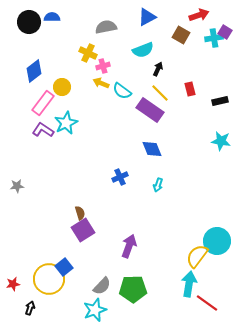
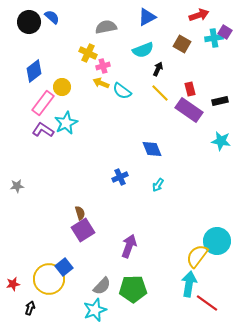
blue semicircle at (52, 17): rotated 42 degrees clockwise
brown square at (181, 35): moved 1 px right, 9 px down
purple rectangle at (150, 110): moved 39 px right
cyan arrow at (158, 185): rotated 16 degrees clockwise
